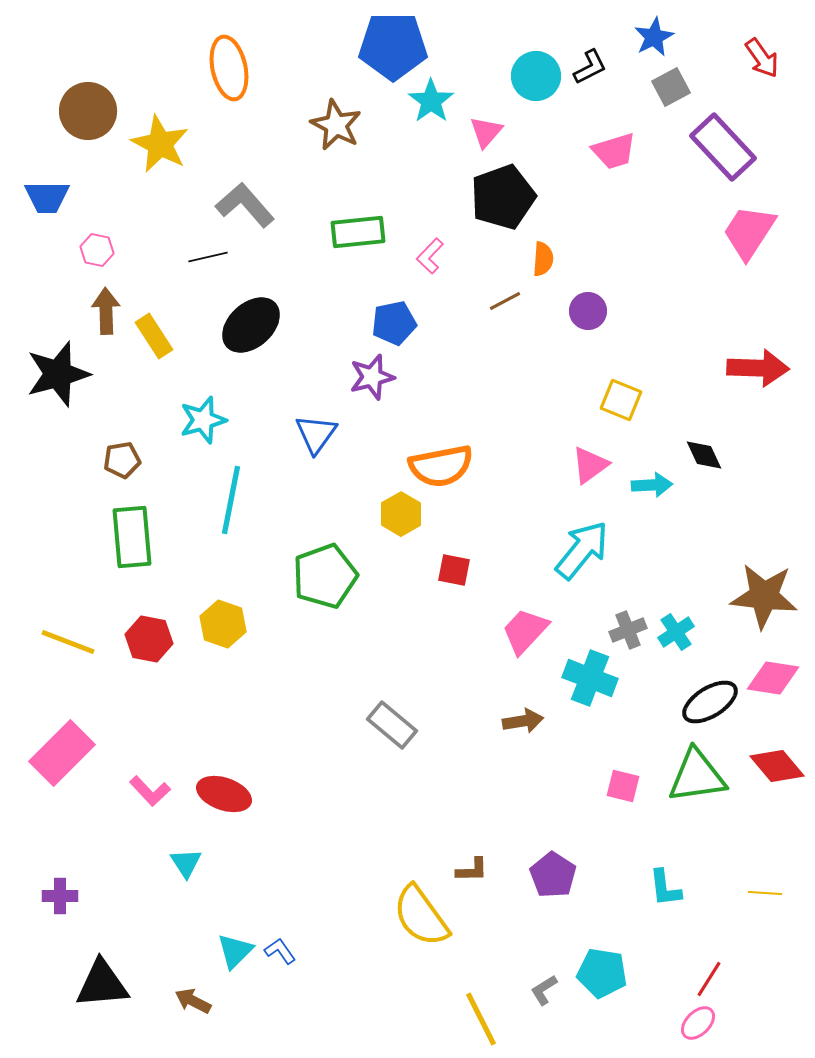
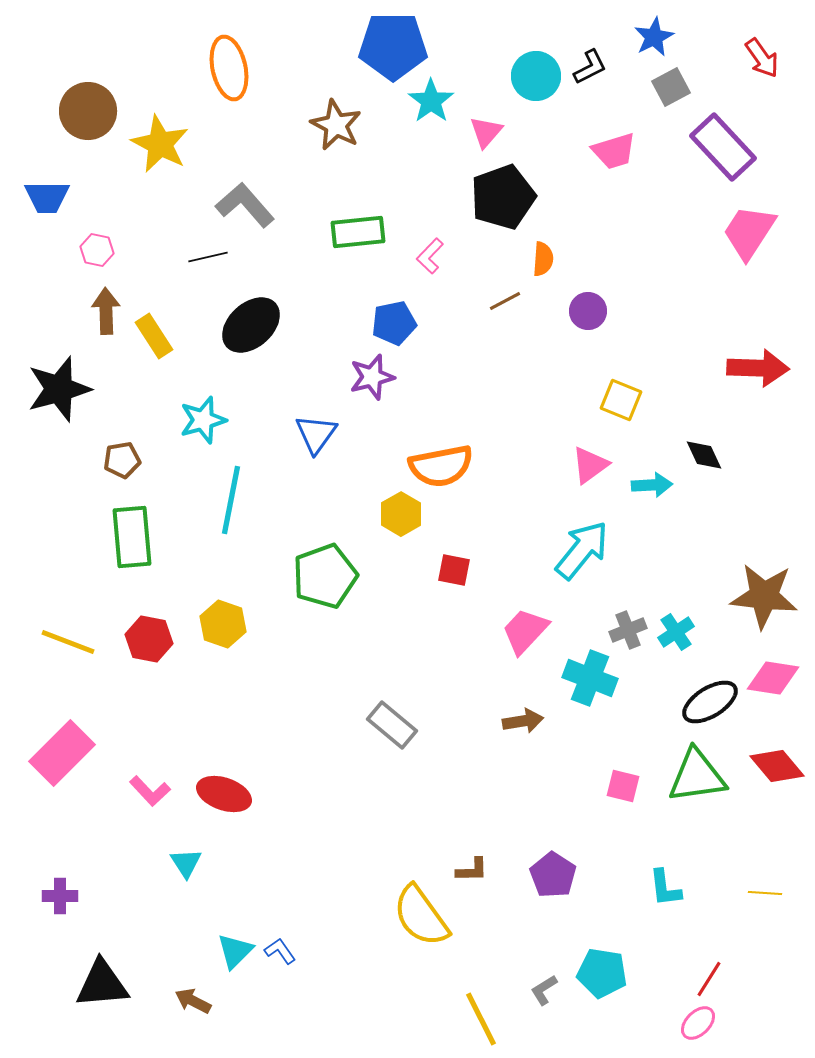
black star at (58, 374): moved 1 px right, 15 px down
